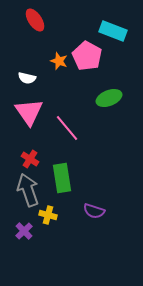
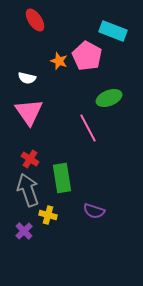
pink line: moved 21 px right; rotated 12 degrees clockwise
